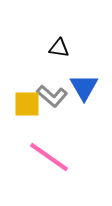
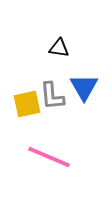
gray L-shape: rotated 44 degrees clockwise
yellow square: rotated 12 degrees counterclockwise
pink line: rotated 12 degrees counterclockwise
